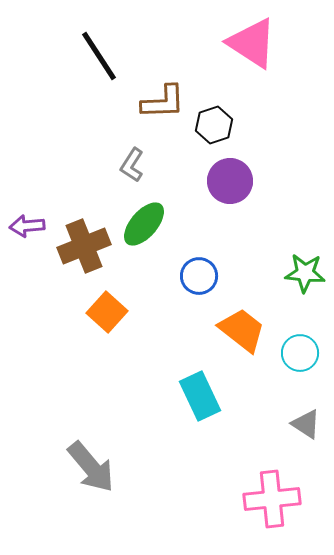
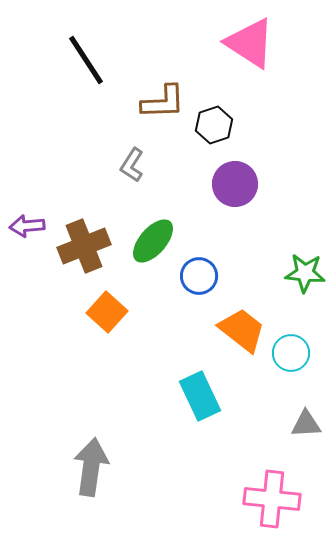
pink triangle: moved 2 px left
black line: moved 13 px left, 4 px down
purple circle: moved 5 px right, 3 px down
green ellipse: moved 9 px right, 17 px down
cyan circle: moved 9 px left
gray triangle: rotated 36 degrees counterclockwise
gray arrow: rotated 132 degrees counterclockwise
pink cross: rotated 12 degrees clockwise
